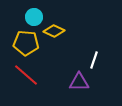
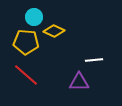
yellow pentagon: moved 1 px up
white line: rotated 66 degrees clockwise
